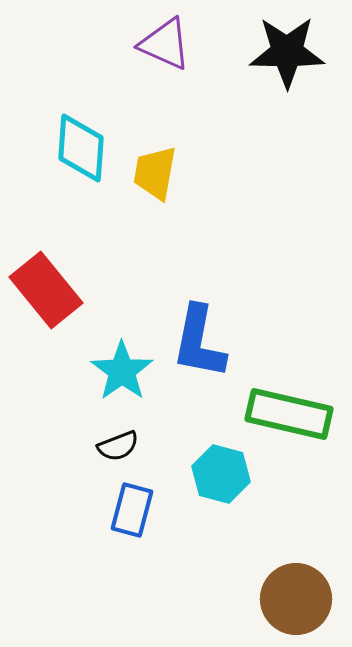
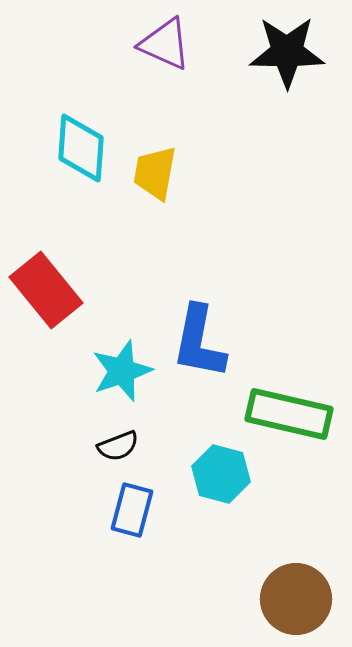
cyan star: rotated 16 degrees clockwise
